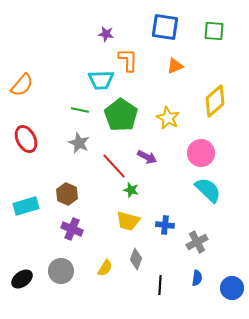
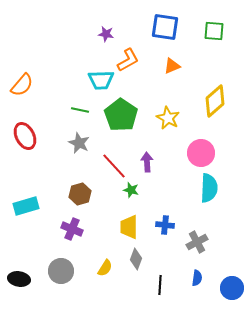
orange L-shape: rotated 60 degrees clockwise
orange triangle: moved 3 px left
red ellipse: moved 1 px left, 3 px up
purple arrow: moved 5 px down; rotated 120 degrees counterclockwise
cyan semicircle: moved 1 px right, 2 px up; rotated 48 degrees clockwise
brown hexagon: moved 13 px right; rotated 20 degrees clockwise
yellow trapezoid: moved 1 px right, 6 px down; rotated 75 degrees clockwise
black ellipse: moved 3 px left; rotated 45 degrees clockwise
